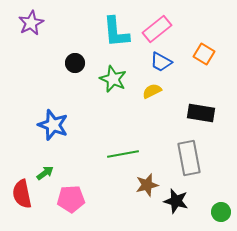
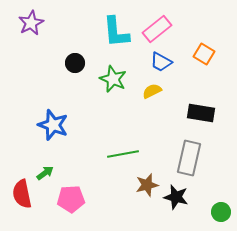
gray rectangle: rotated 24 degrees clockwise
black star: moved 4 px up
